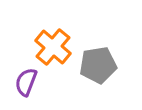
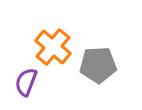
gray pentagon: rotated 6 degrees clockwise
